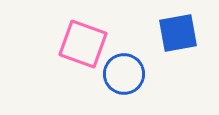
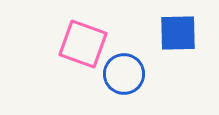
blue square: rotated 9 degrees clockwise
